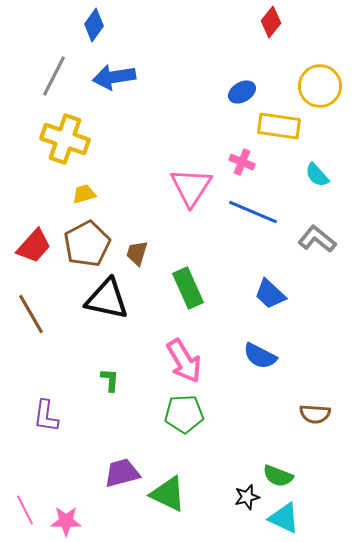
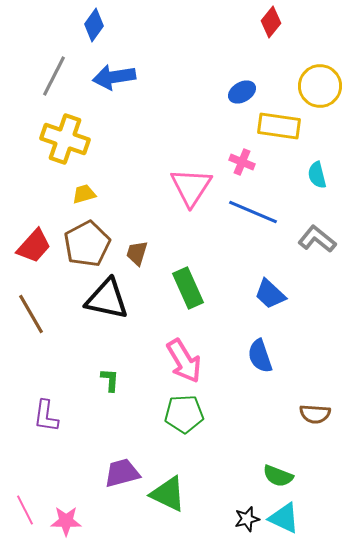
cyan semicircle: rotated 28 degrees clockwise
blue semicircle: rotated 44 degrees clockwise
black star: moved 22 px down
